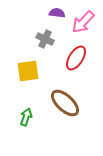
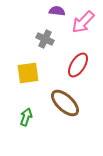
purple semicircle: moved 2 px up
red ellipse: moved 2 px right, 7 px down
yellow square: moved 2 px down
